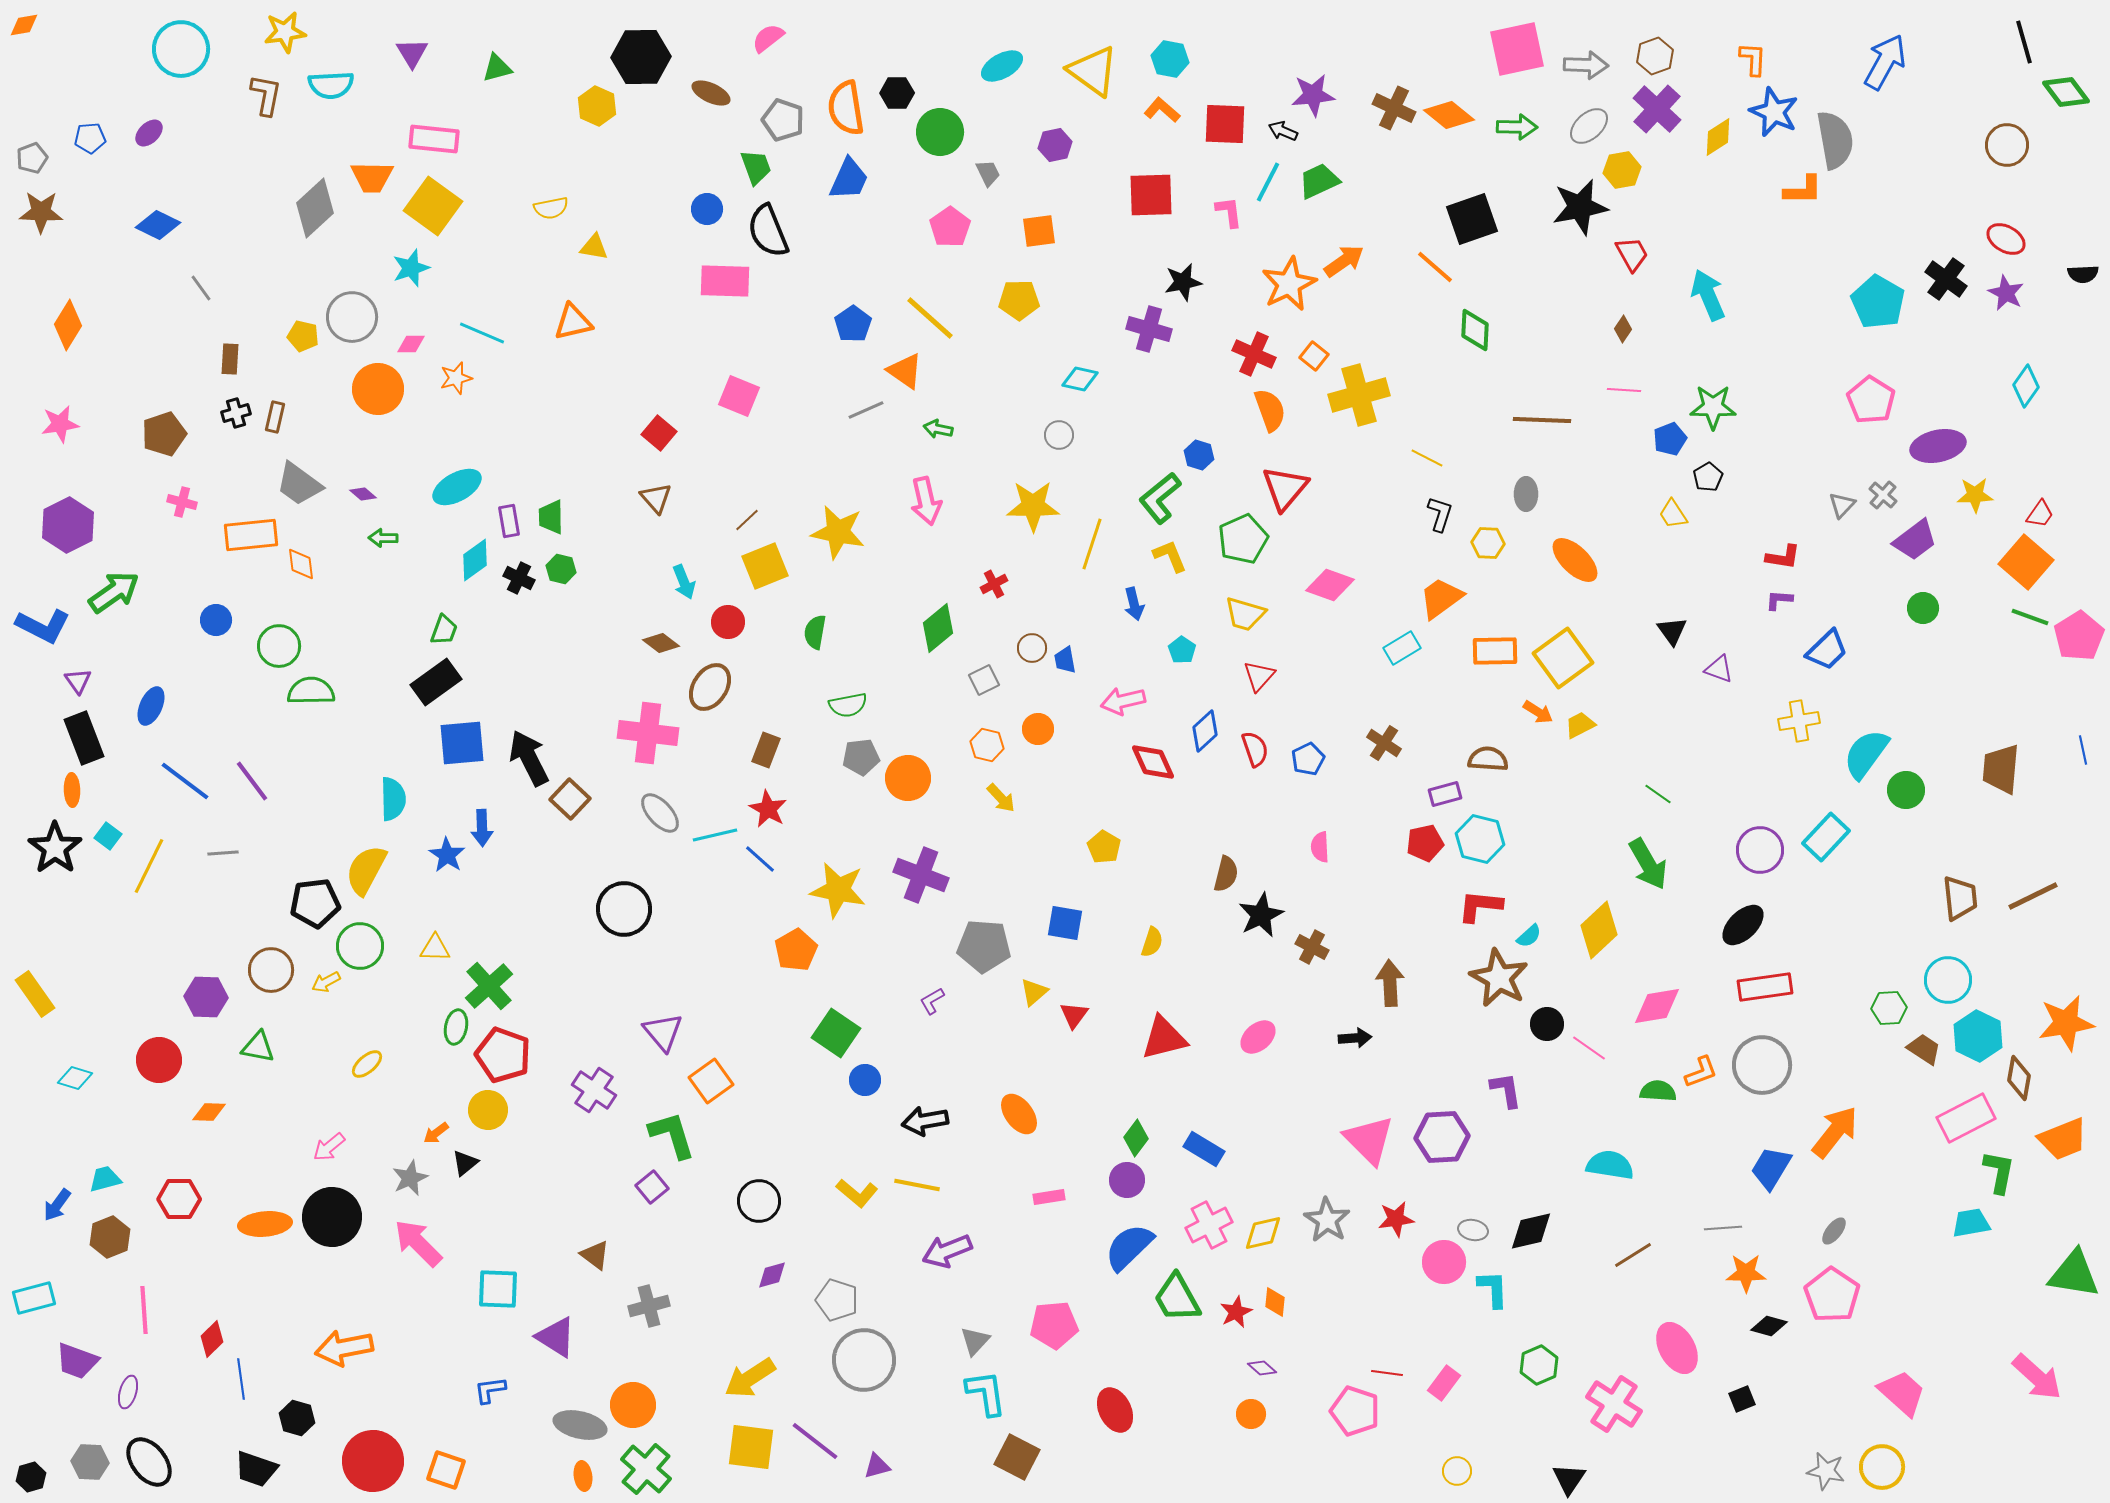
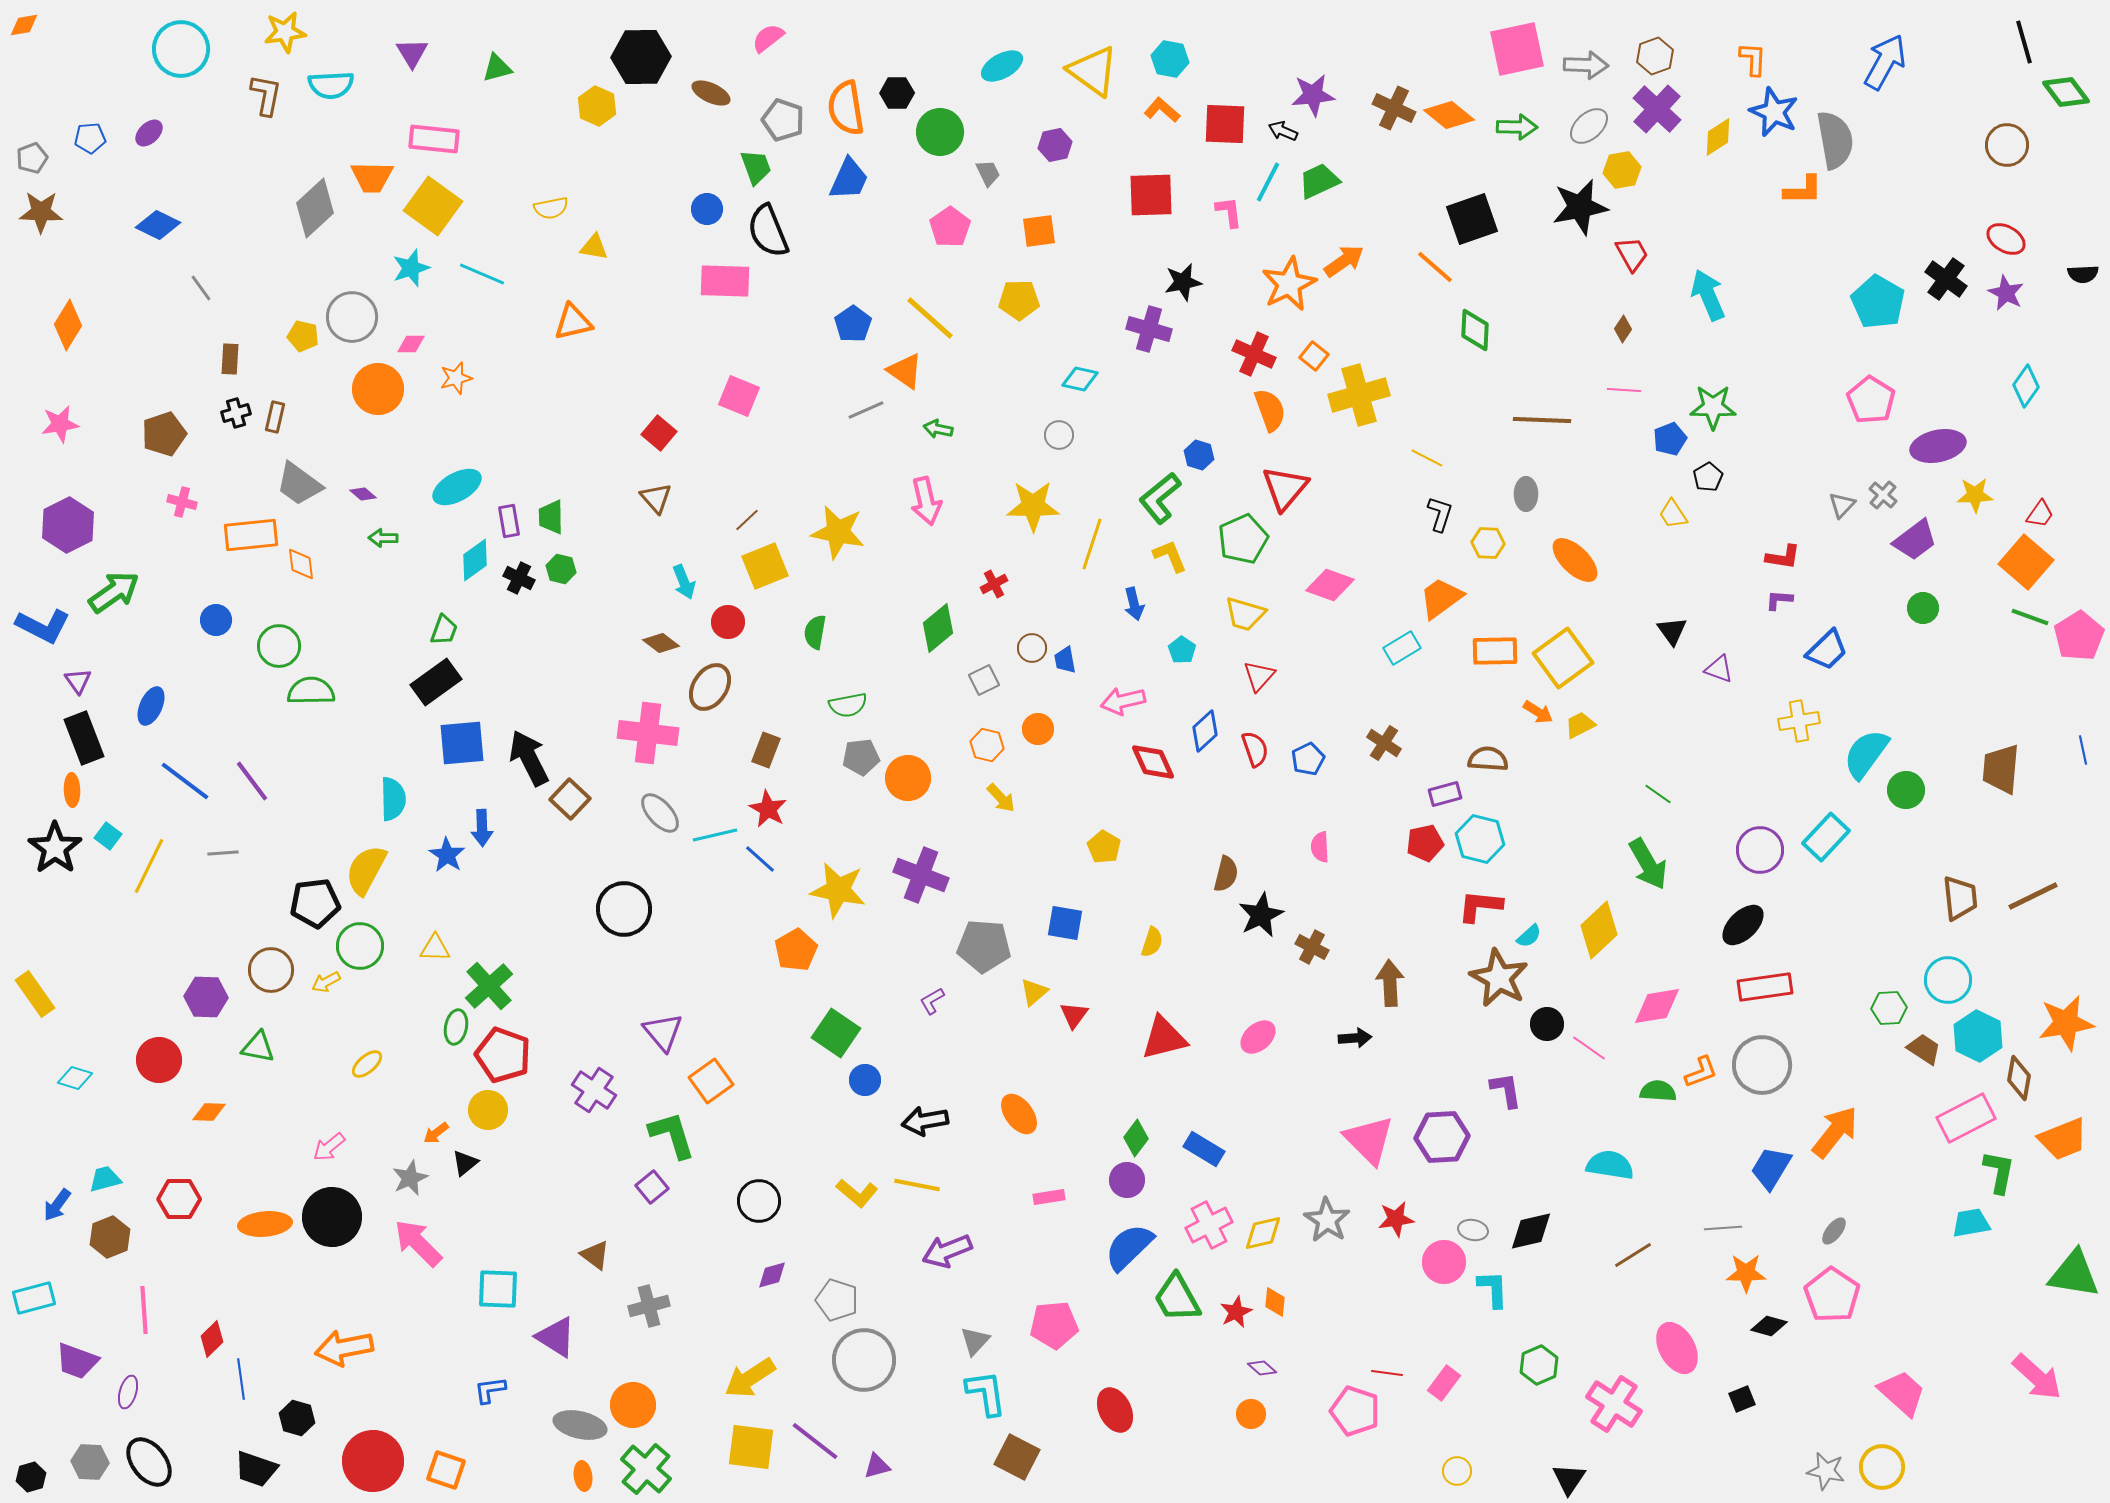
cyan line at (482, 333): moved 59 px up
